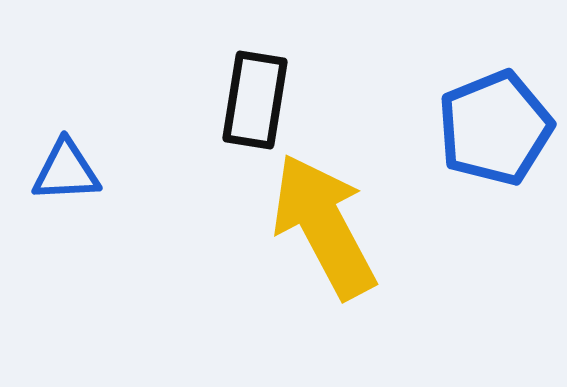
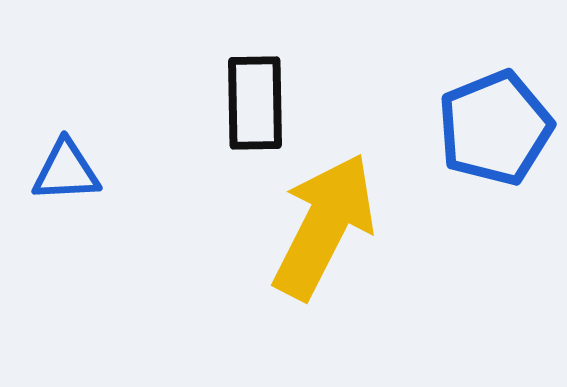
black rectangle: moved 3 px down; rotated 10 degrees counterclockwise
yellow arrow: rotated 55 degrees clockwise
